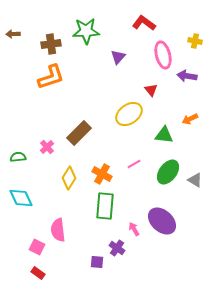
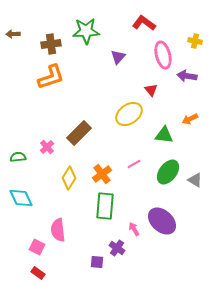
orange cross: rotated 24 degrees clockwise
